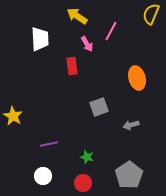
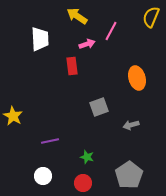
yellow semicircle: moved 3 px down
pink arrow: rotated 77 degrees counterclockwise
purple line: moved 1 px right, 3 px up
